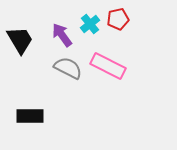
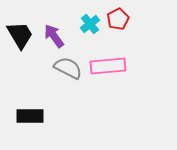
red pentagon: rotated 15 degrees counterclockwise
purple arrow: moved 8 px left, 1 px down
black trapezoid: moved 5 px up
pink rectangle: rotated 32 degrees counterclockwise
